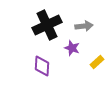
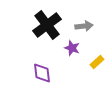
black cross: rotated 12 degrees counterclockwise
purple diamond: moved 7 px down; rotated 10 degrees counterclockwise
